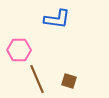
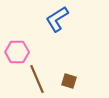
blue L-shape: rotated 140 degrees clockwise
pink hexagon: moved 2 px left, 2 px down
